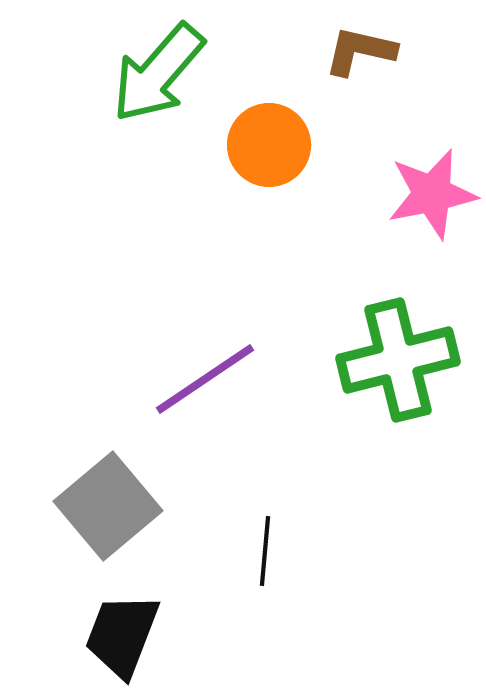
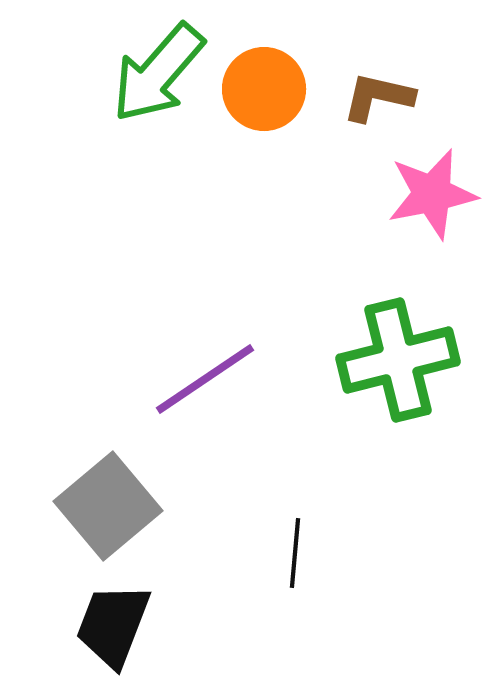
brown L-shape: moved 18 px right, 46 px down
orange circle: moved 5 px left, 56 px up
black line: moved 30 px right, 2 px down
black trapezoid: moved 9 px left, 10 px up
